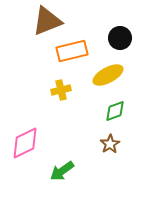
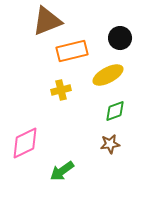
brown star: rotated 24 degrees clockwise
